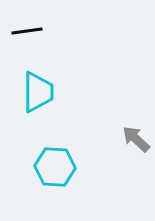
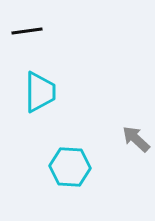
cyan trapezoid: moved 2 px right
cyan hexagon: moved 15 px right
